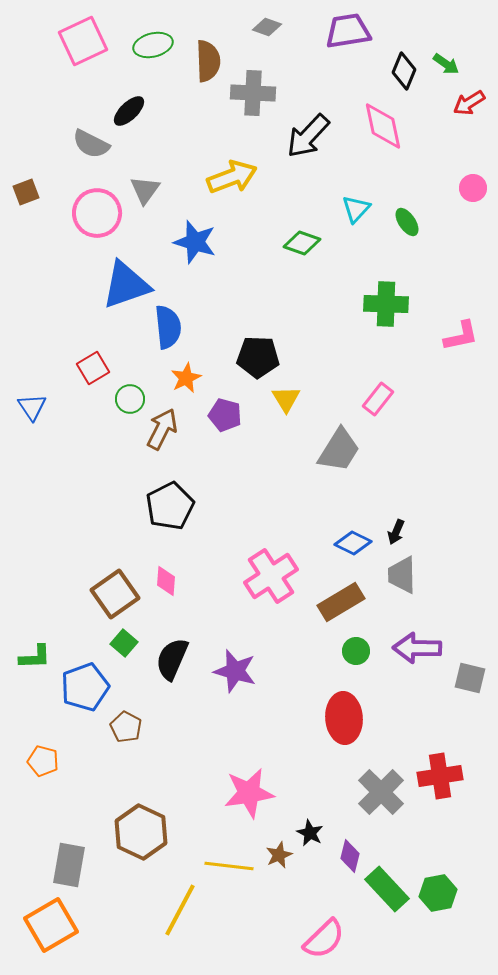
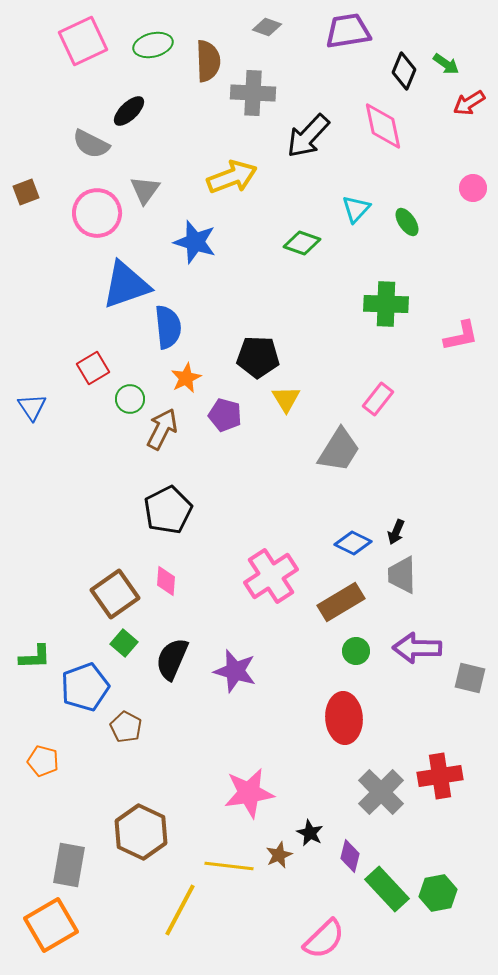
black pentagon at (170, 506): moved 2 px left, 4 px down
